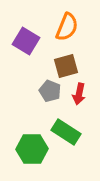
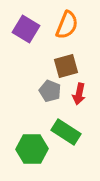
orange semicircle: moved 2 px up
purple square: moved 12 px up
